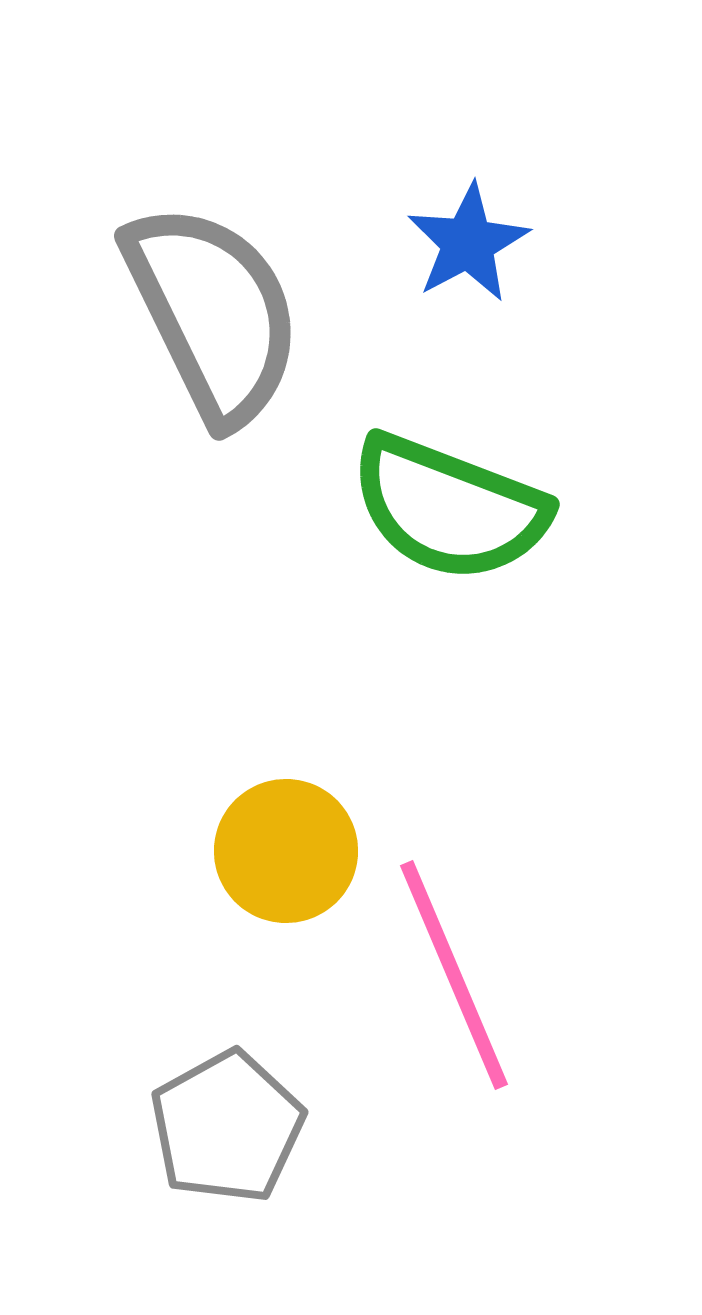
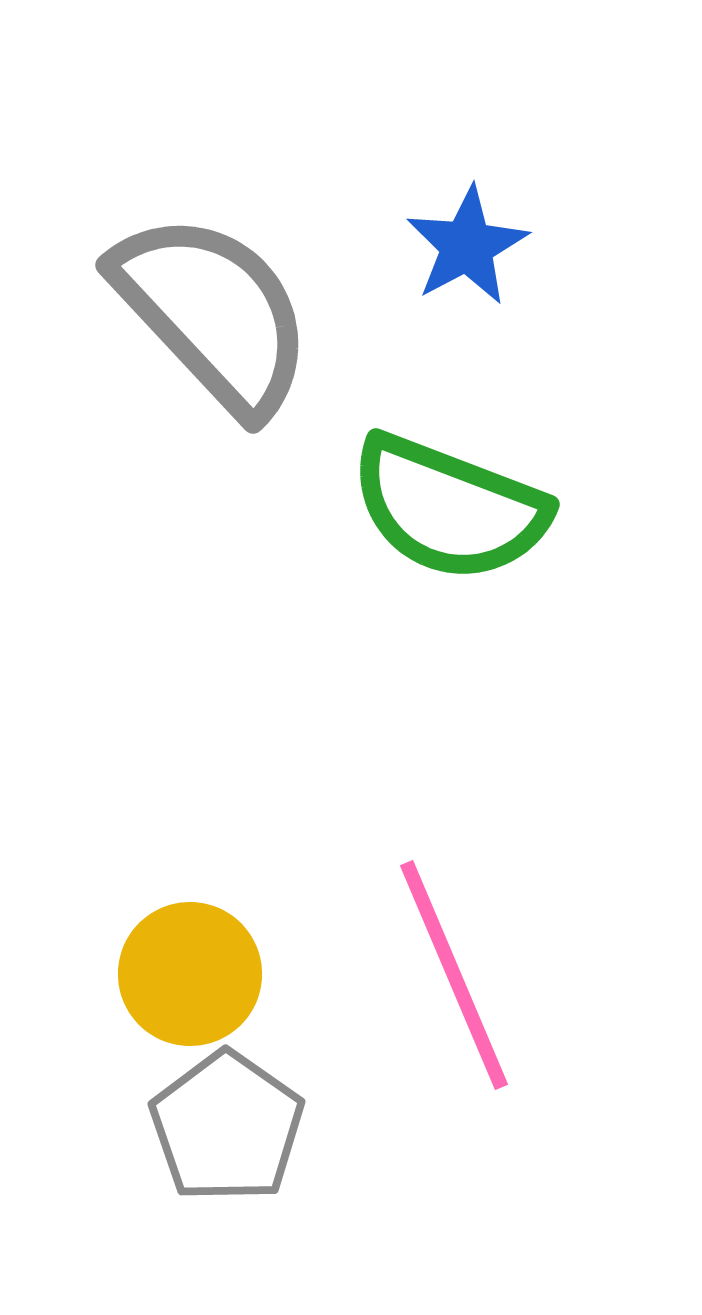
blue star: moved 1 px left, 3 px down
gray semicircle: rotated 17 degrees counterclockwise
yellow circle: moved 96 px left, 123 px down
gray pentagon: rotated 8 degrees counterclockwise
